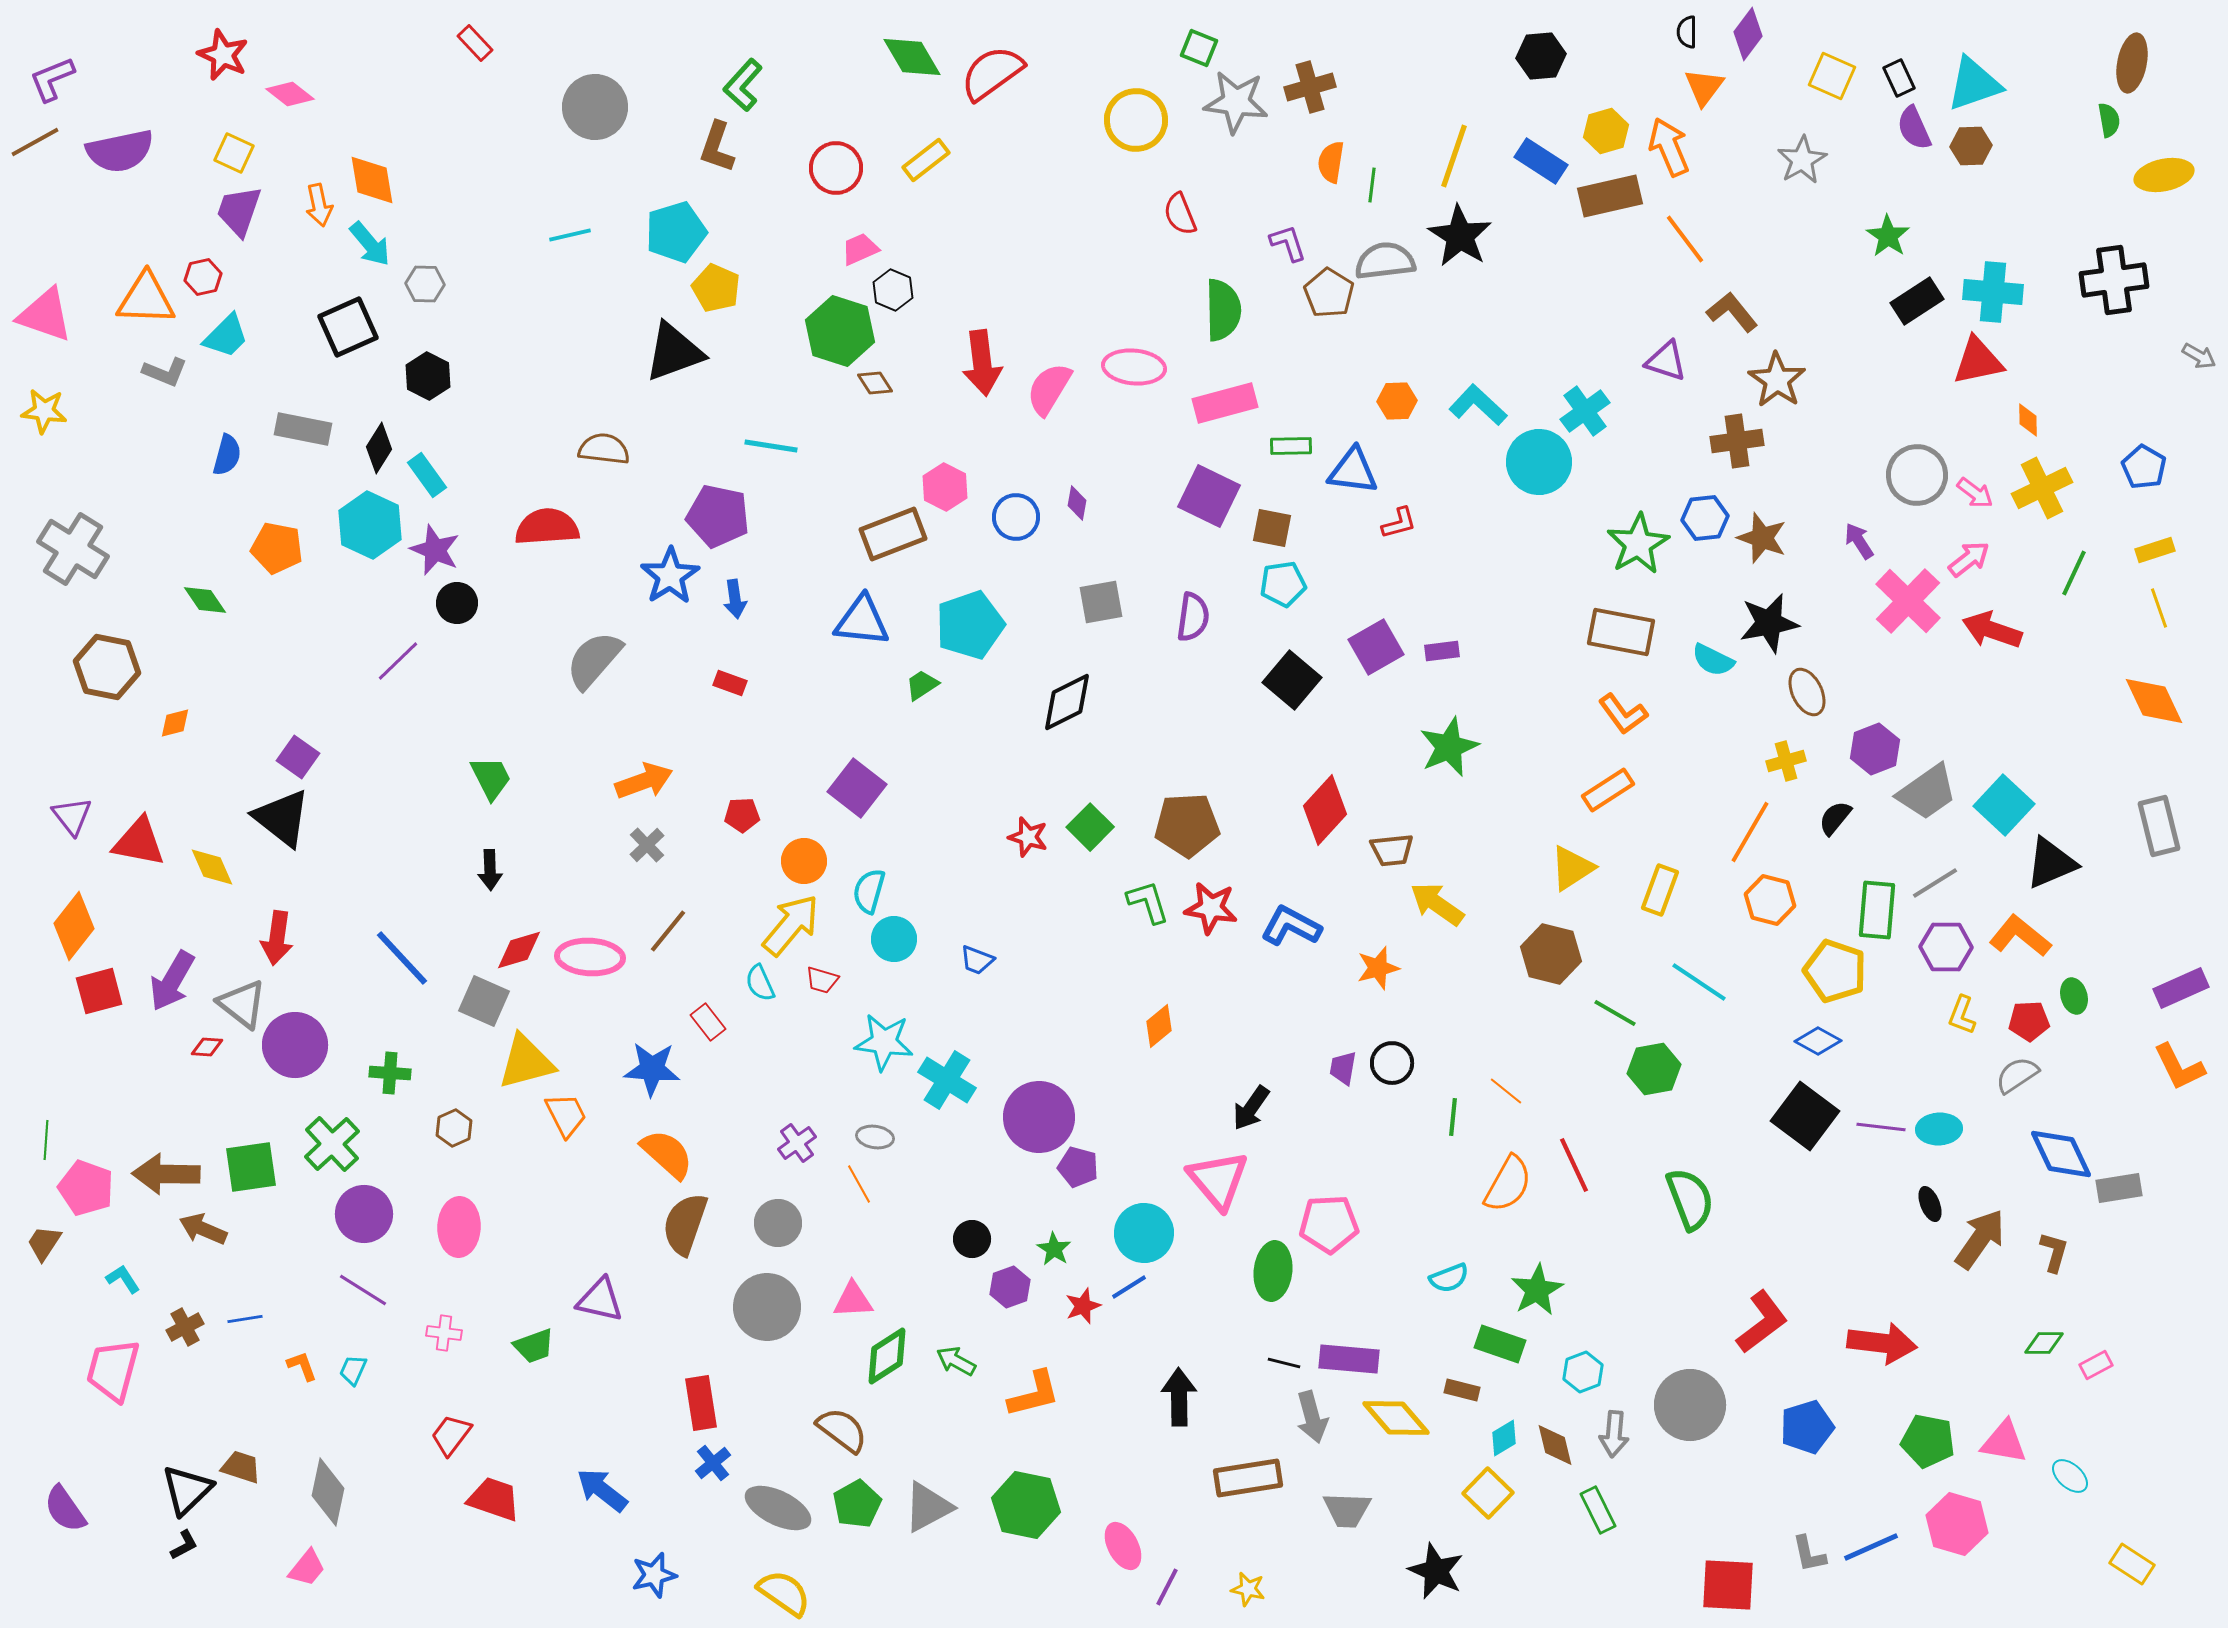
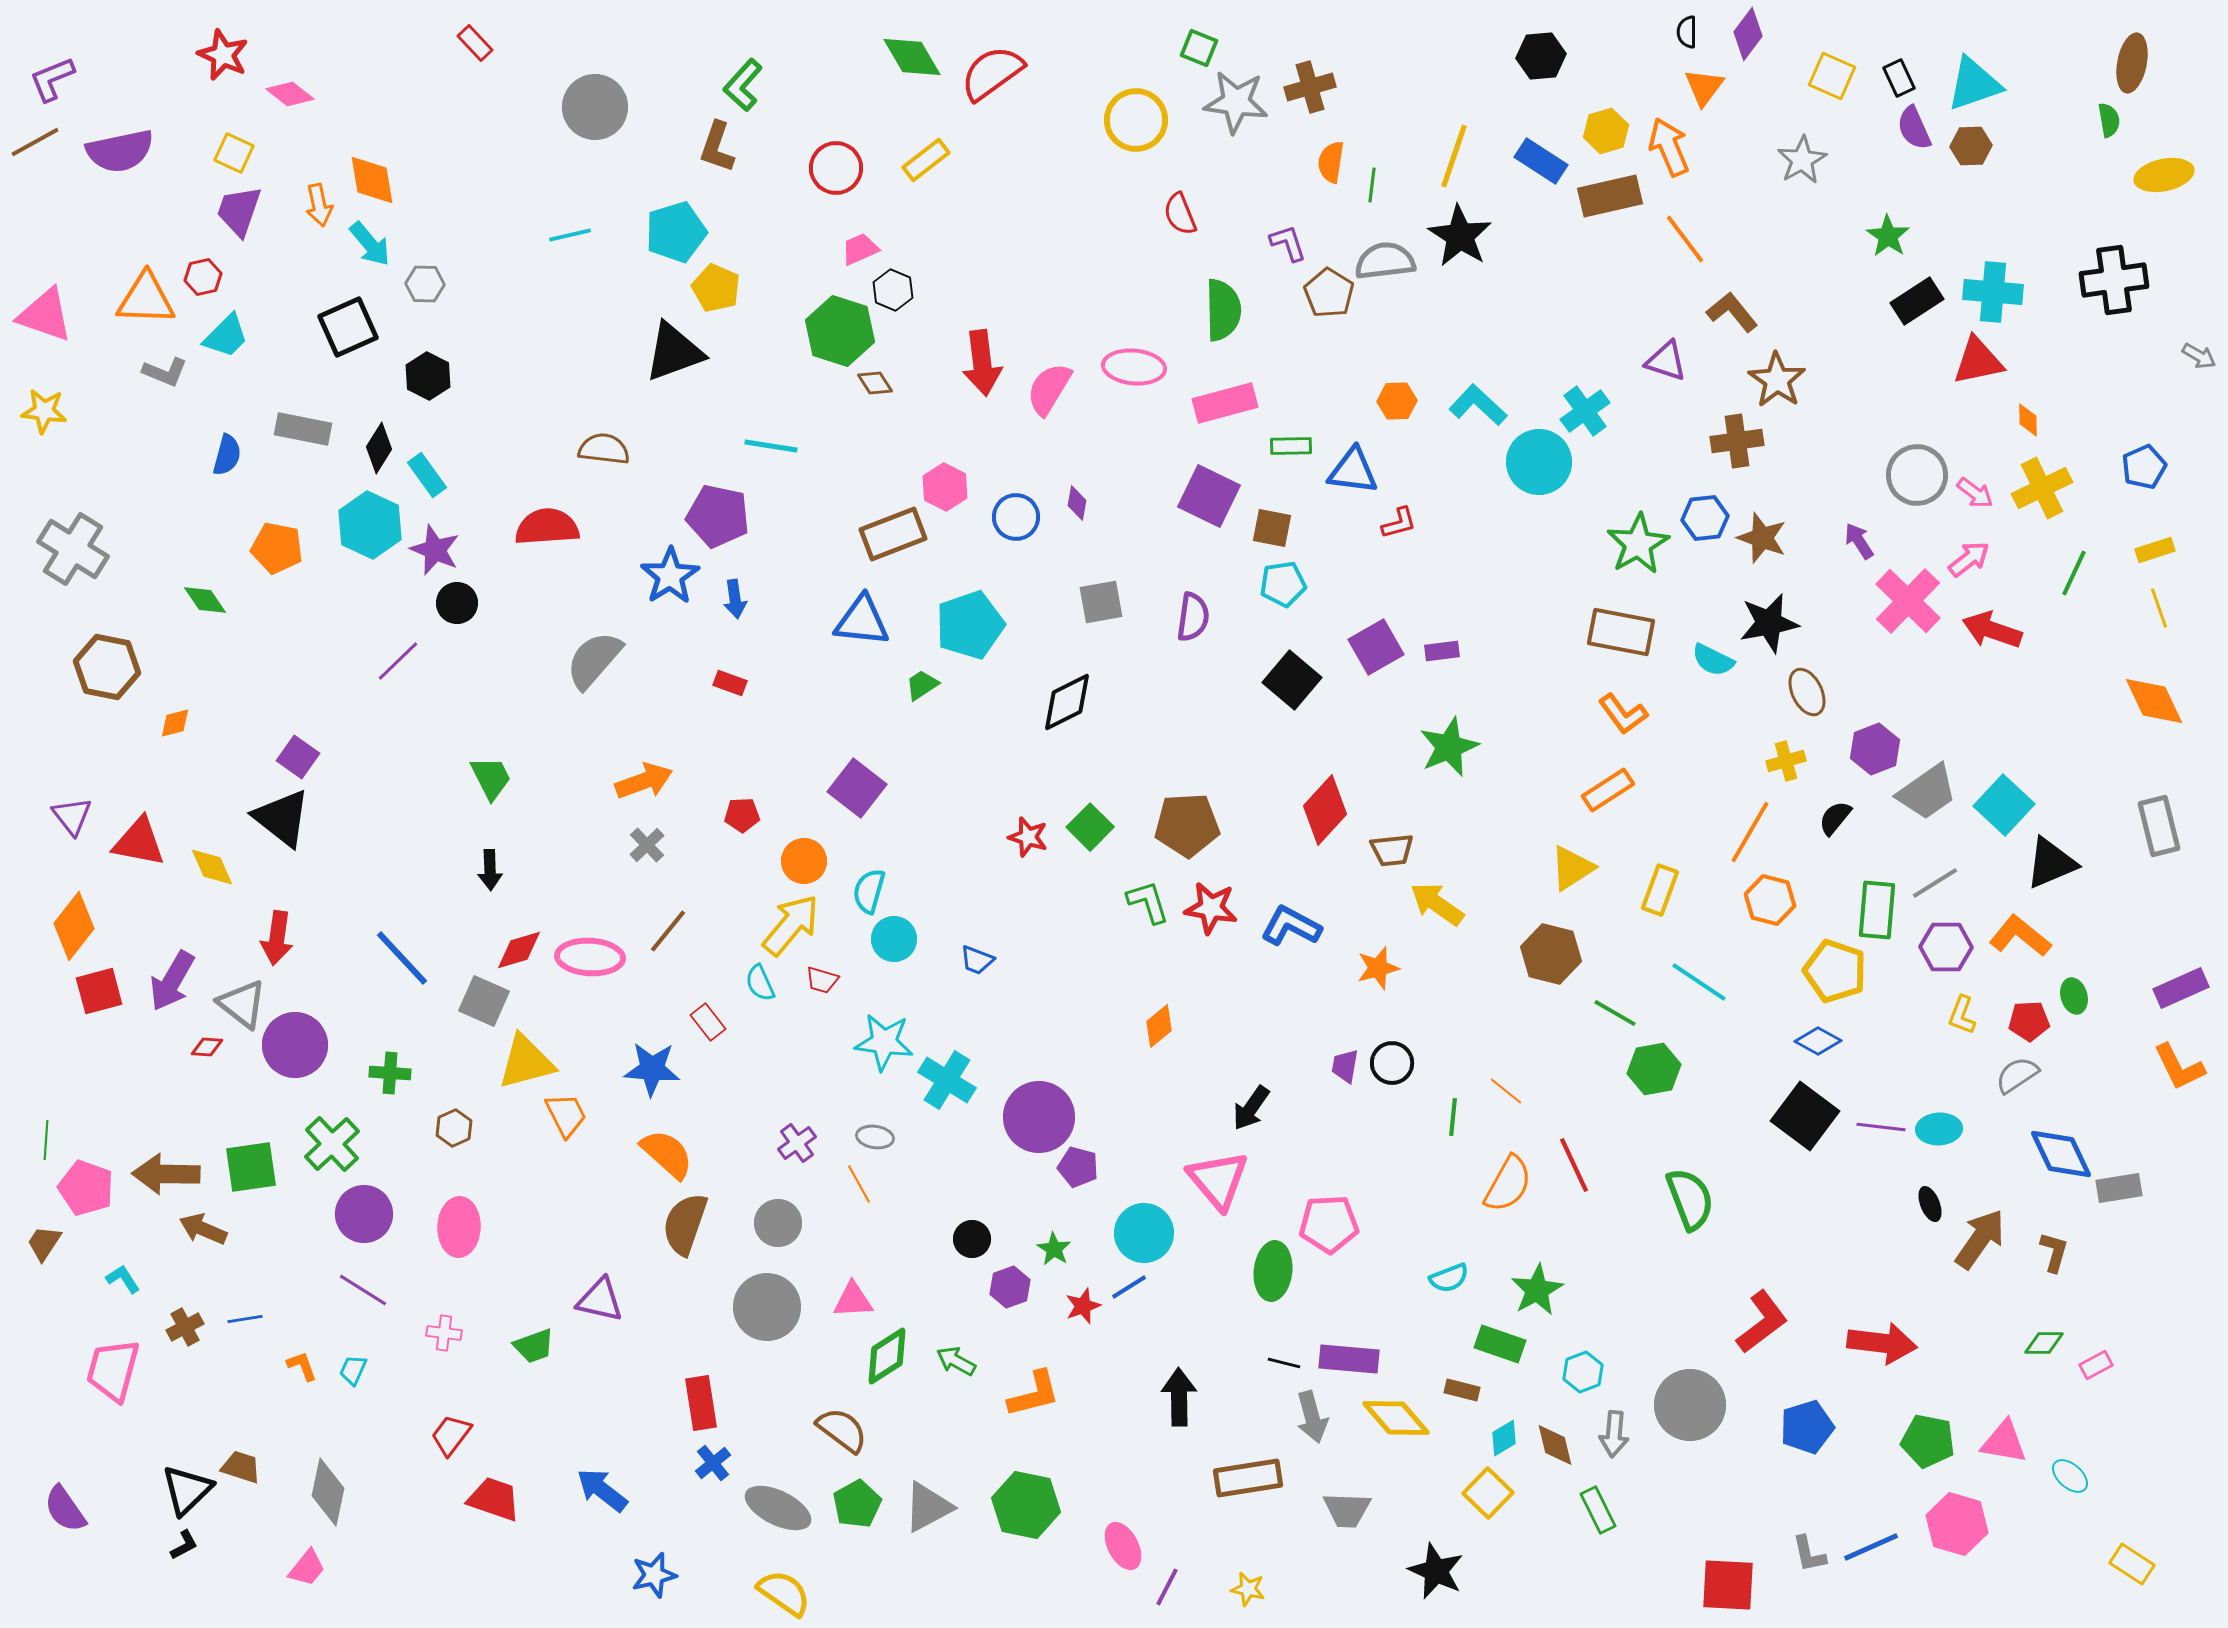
blue pentagon at (2144, 467): rotated 18 degrees clockwise
purple trapezoid at (1343, 1068): moved 2 px right, 2 px up
